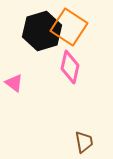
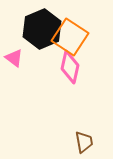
orange square: moved 1 px right, 10 px down
black hexagon: moved 2 px up; rotated 6 degrees counterclockwise
pink triangle: moved 25 px up
